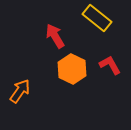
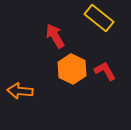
yellow rectangle: moved 2 px right
red L-shape: moved 5 px left, 6 px down
orange arrow: rotated 120 degrees counterclockwise
